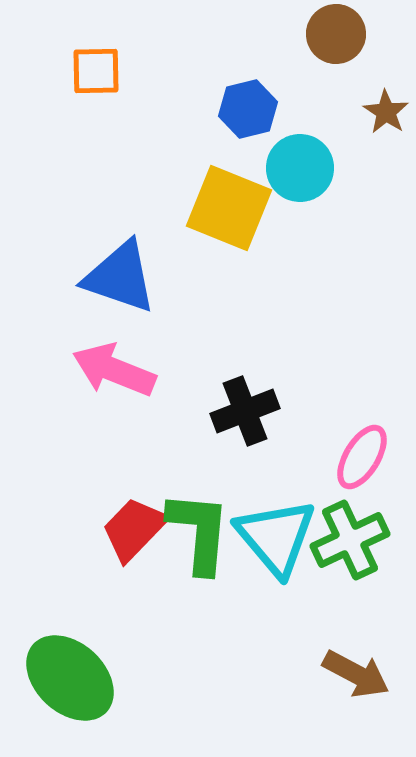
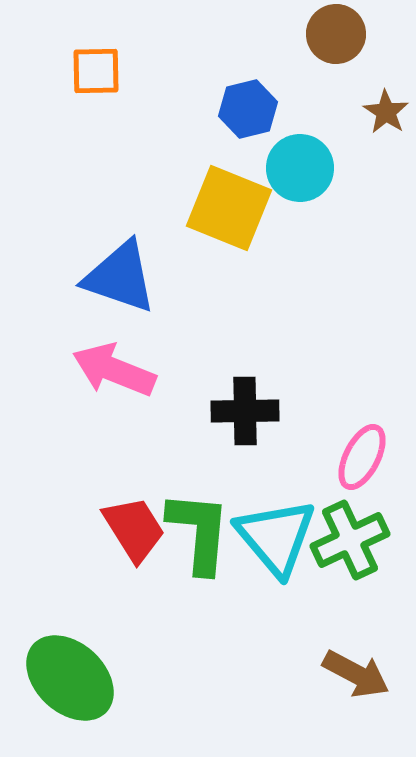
black cross: rotated 20 degrees clockwise
pink ellipse: rotated 4 degrees counterclockwise
red trapezoid: rotated 104 degrees clockwise
